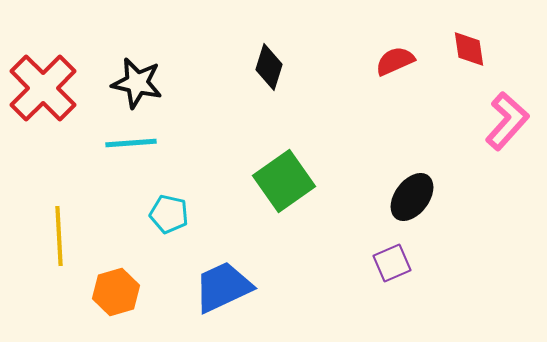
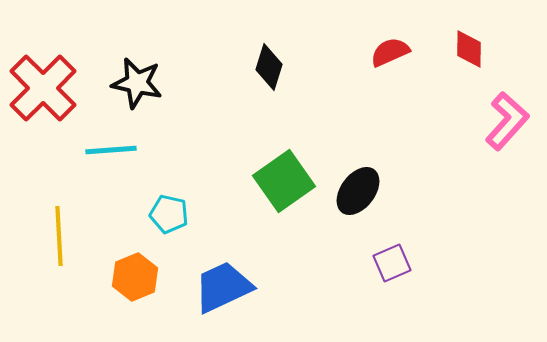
red diamond: rotated 9 degrees clockwise
red semicircle: moved 5 px left, 9 px up
cyan line: moved 20 px left, 7 px down
black ellipse: moved 54 px left, 6 px up
orange hexagon: moved 19 px right, 15 px up; rotated 6 degrees counterclockwise
